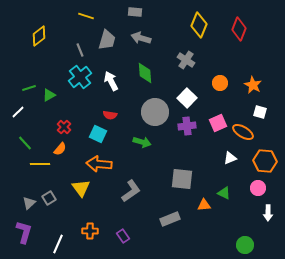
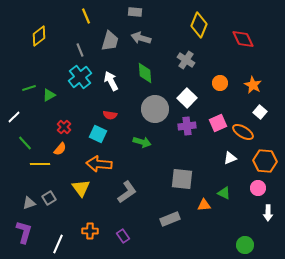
yellow line at (86, 16): rotated 49 degrees clockwise
red diamond at (239, 29): moved 4 px right, 10 px down; rotated 45 degrees counterclockwise
gray trapezoid at (107, 40): moved 3 px right, 1 px down
white line at (18, 112): moved 4 px left, 5 px down
gray circle at (155, 112): moved 3 px up
white square at (260, 112): rotated 24 degrees clockwise
gray L-shape at (131, 191): moved 4 px left, 1 px down
gray triangle at (29, 203): rotated 24 degrees clockwise
